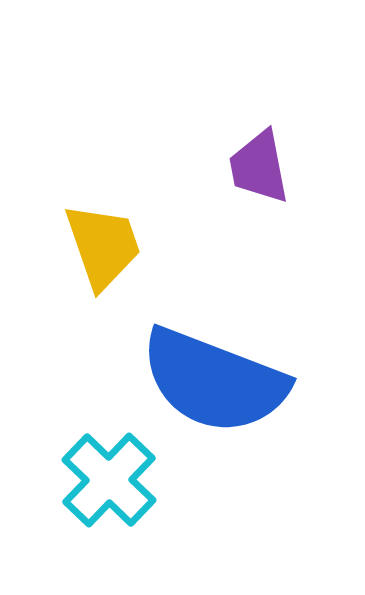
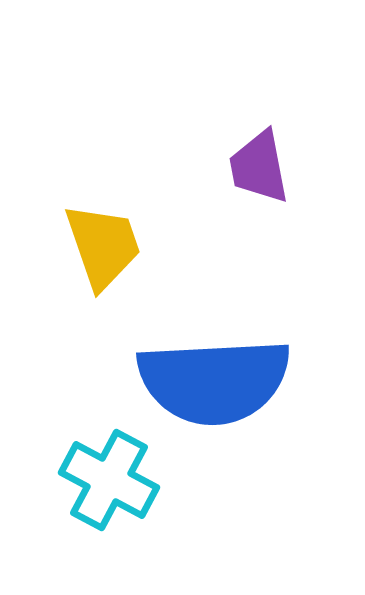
blue semicircle: rotated 24 degrees counterclockwise
cyan cross: rotated 16 degrees counterclockwise
